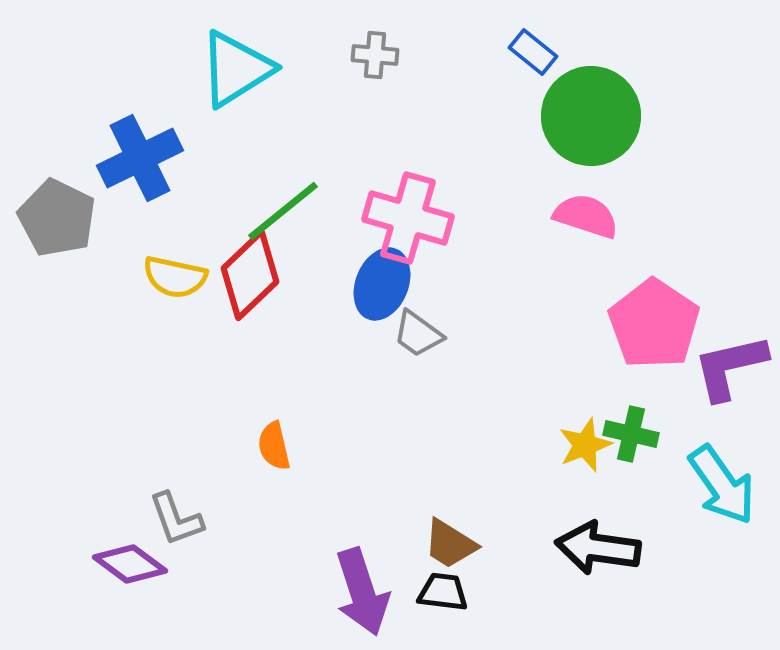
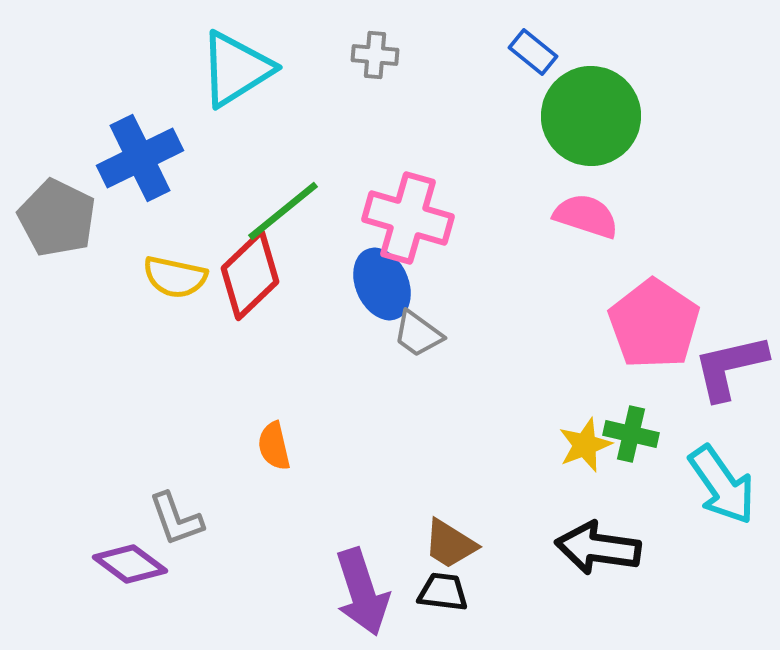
blue ellipse: rotated 46 degrees counterclockwise
